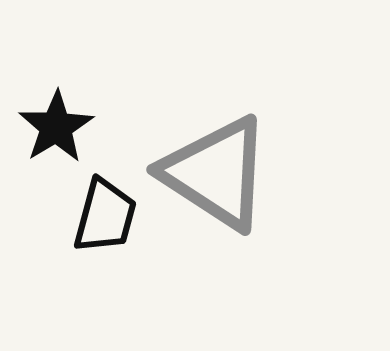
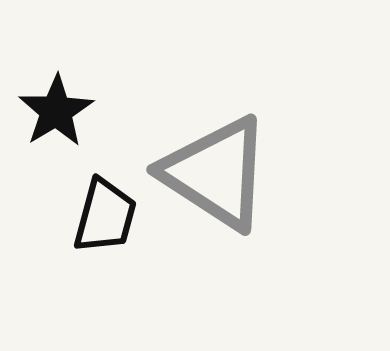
black star: moved 16 px up
